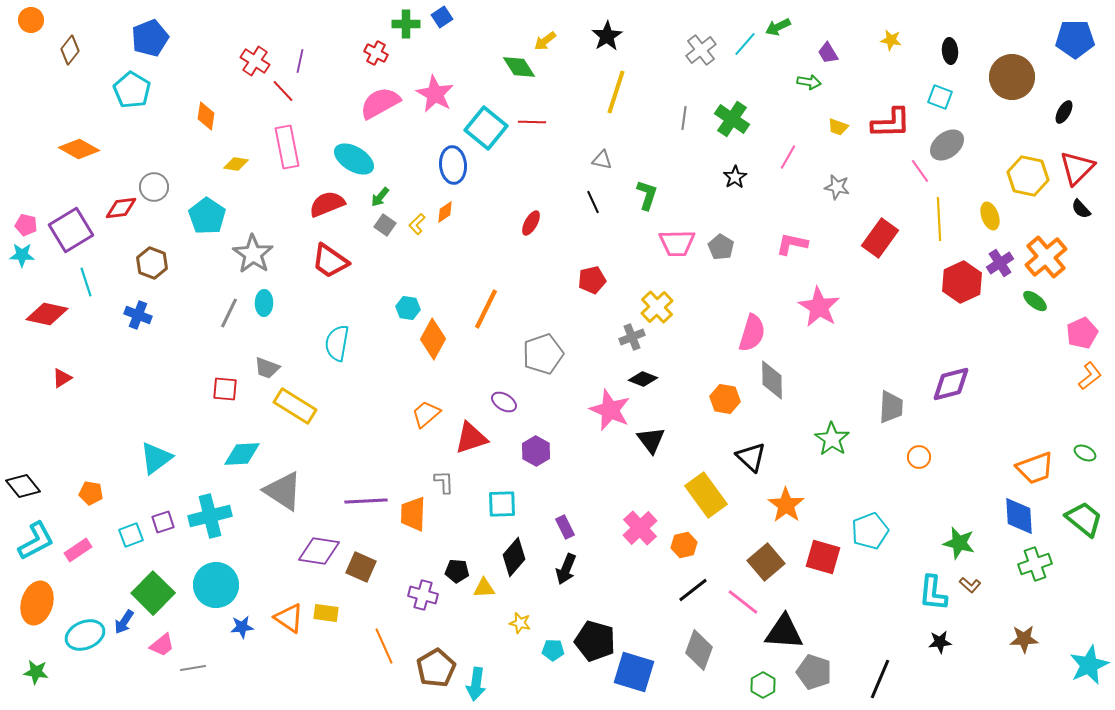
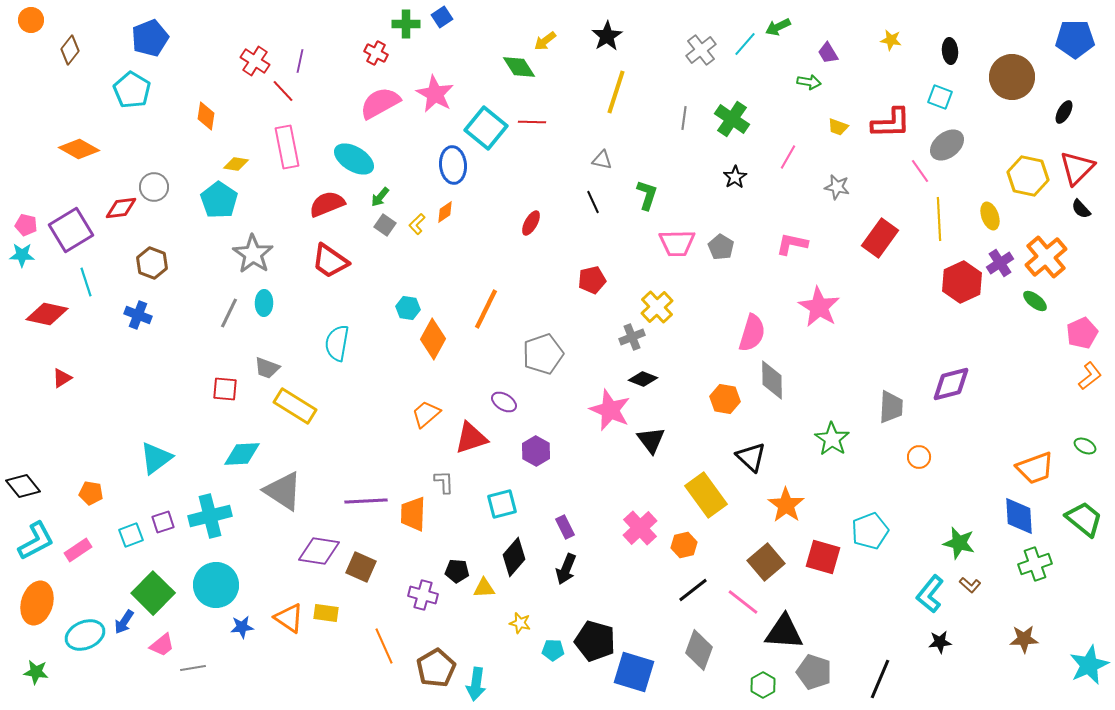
cyan pentagon at (207, 216): moved 12 px right, 16 px up
green ellipse at (1085, 453): moved 7 px up
cyan square at (502, 504): rotated 12 degrees counterclockwise
cyan L-shape at (933, 593): moved 3 px left, 1 px down; rotated 33 degrees clockwise
